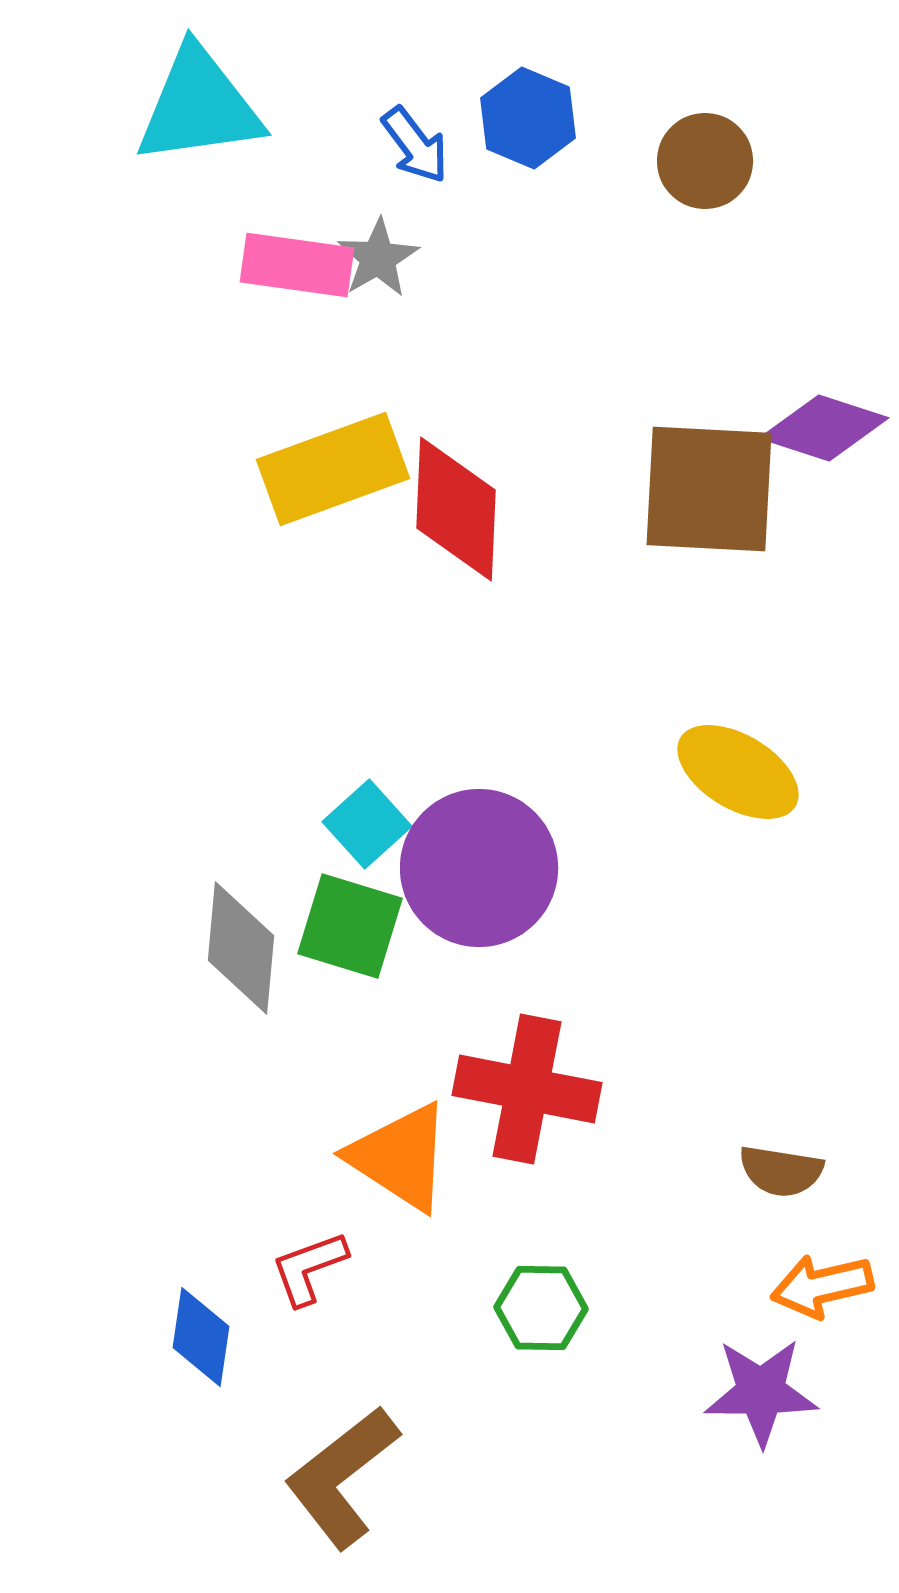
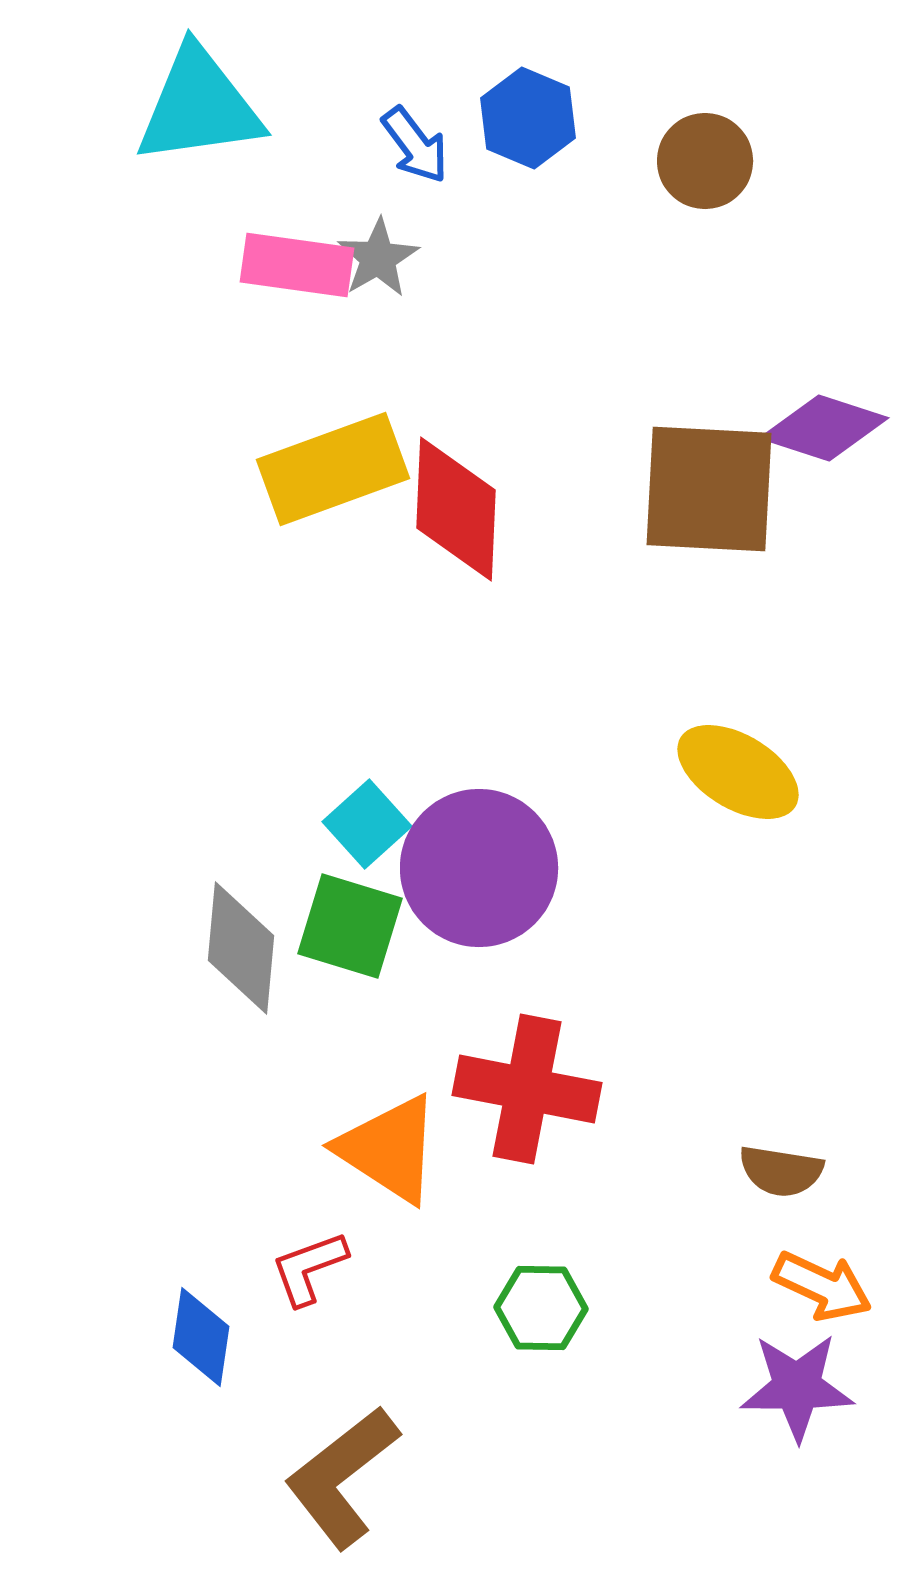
orange triangle: moved 11 px left, 8 px up
orange arrow: rotated 142 degrees counterclockwise
purple star: moved 36 px right, 5 px up
